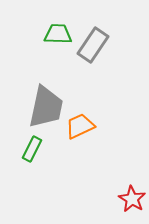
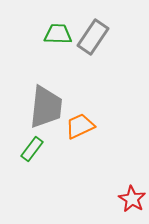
gray rectangle: moved 8 px up
gray trapezoid: rotated 6 degrees counterclockwise
green rectangle: rotated 10 degrees clockwise
